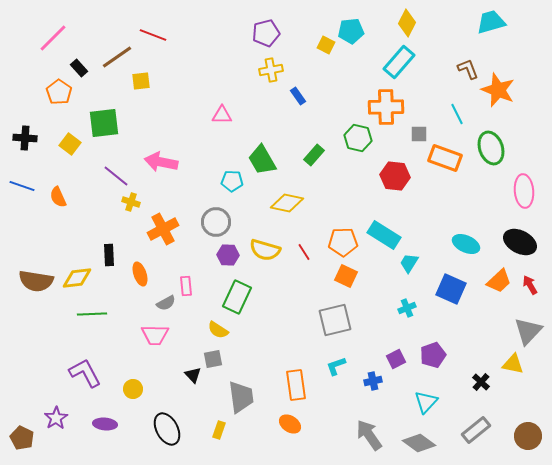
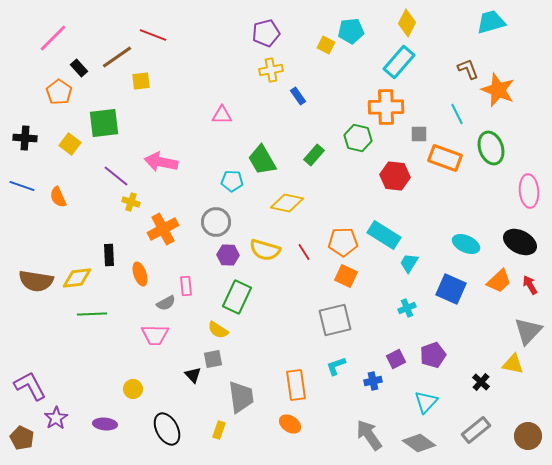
pink ellipse at (524, 191): moved 5 px right
purple L-shape at (85, 373): moved 55 px left, 13 px down
